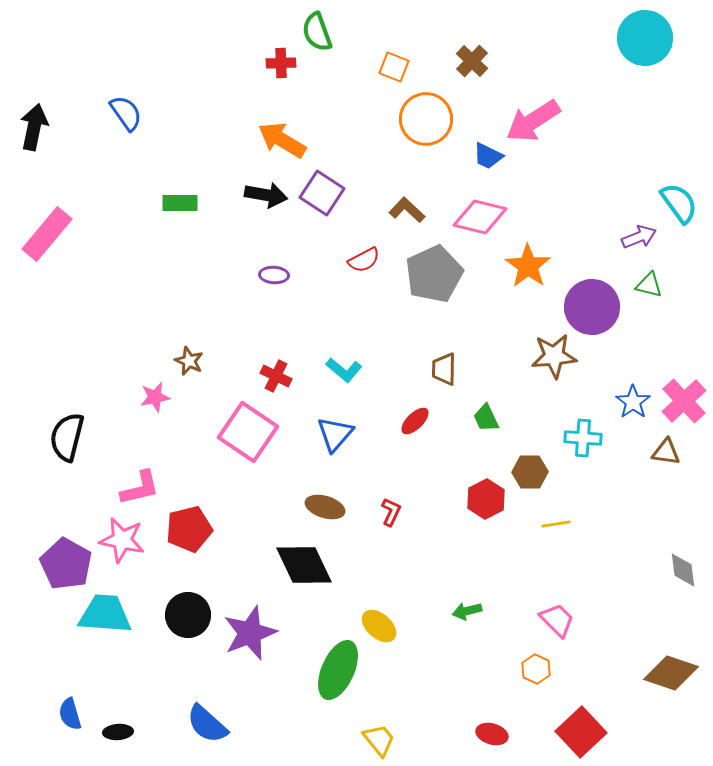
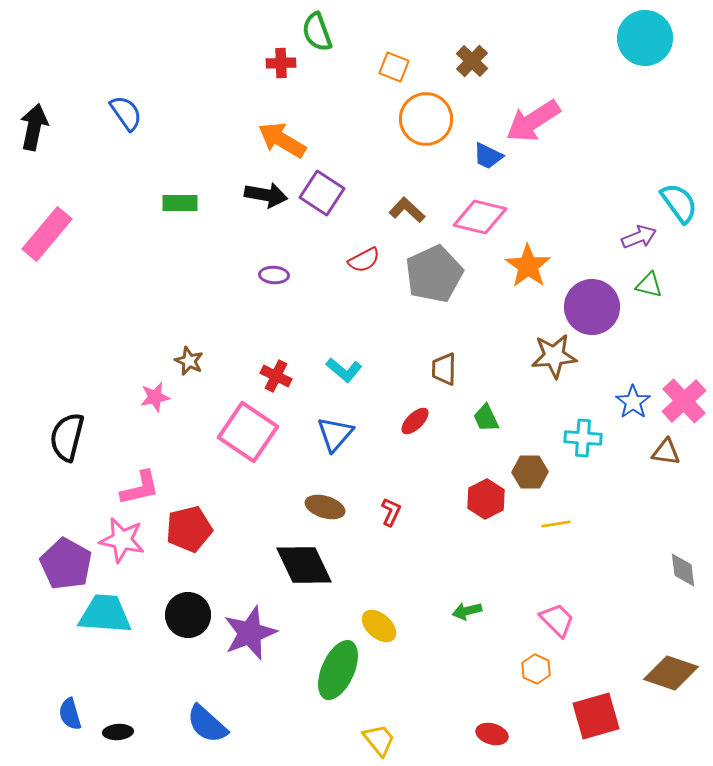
red square at (581, 732): moved 15 px right, 16 px up; rotated 27 degrees clockwise
